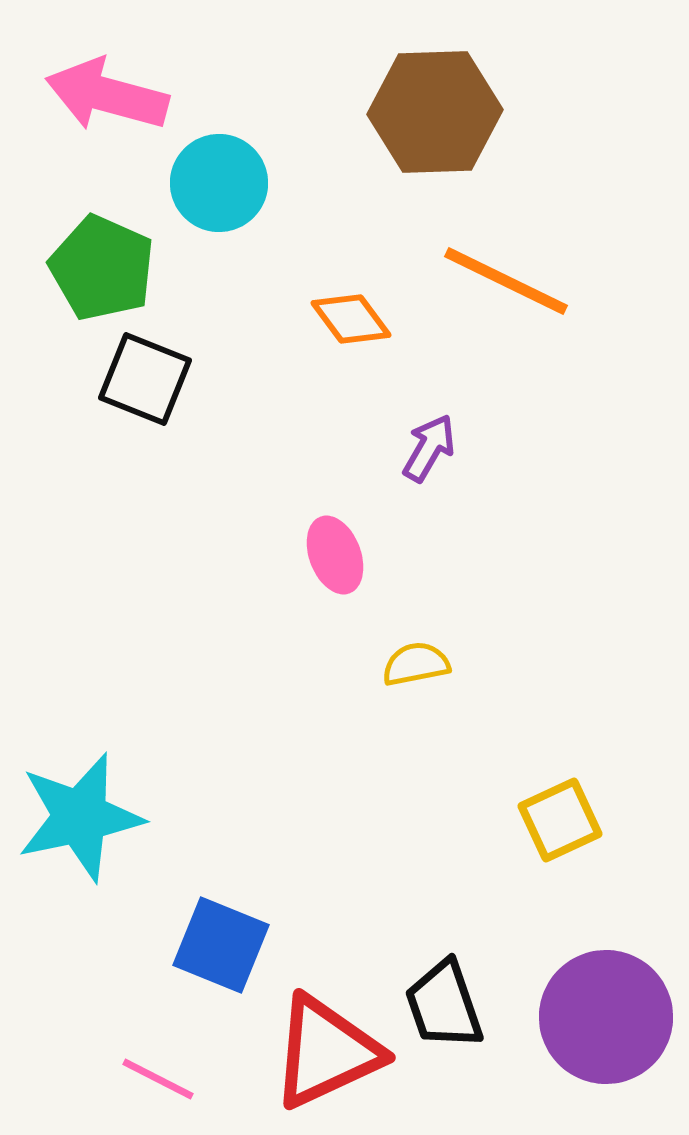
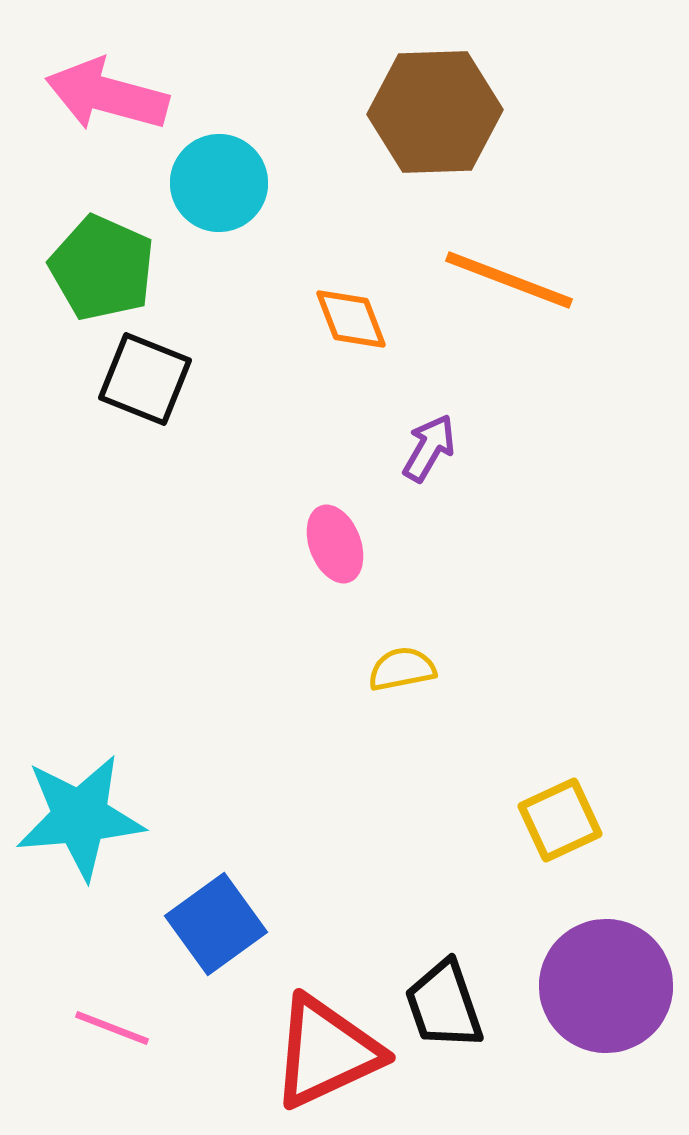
orange line: moved 3 px right, 1 px up; rotated 5 degrees counterclockwise
orange diamond: rotated 16 degrees clockwise
pink ellipse: moved 11 px up
yellow semicircle: moved 14 px left, 5 px down
cyan star: rotated 7 degrees clockwise
blue square: moved 5 px left, 21 px up; rotated 32 degrees clockwise
purple circle: moved 31 px up
pink line: moved 46 px left, 51 px up; rotated 6 degrees counterclockwise
